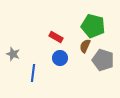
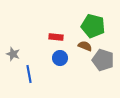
red rectangle: rotated 24 degrees counterclockwise
brown semicircle: rotated 88 degrees clockwise
blue line: moved 4 px left, 1 px down; rotated 18 degrees counterclockwise
